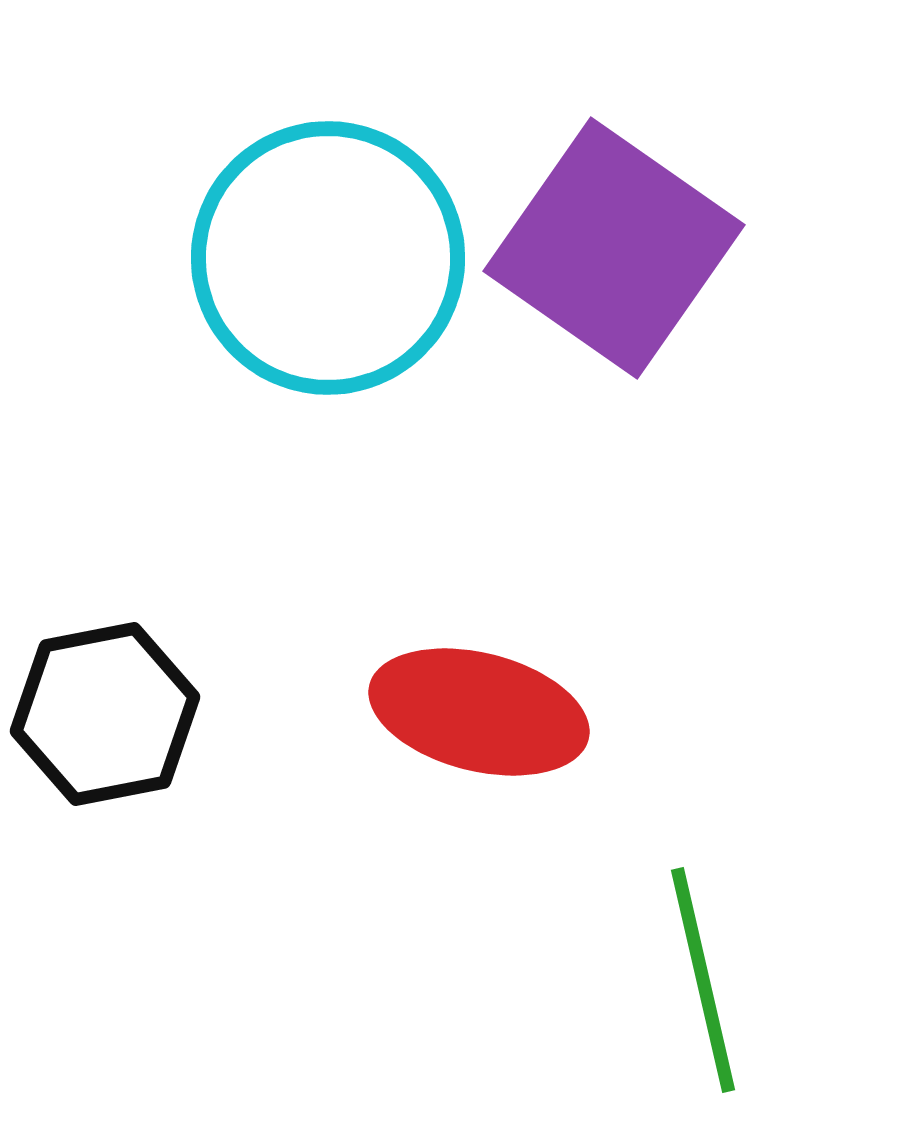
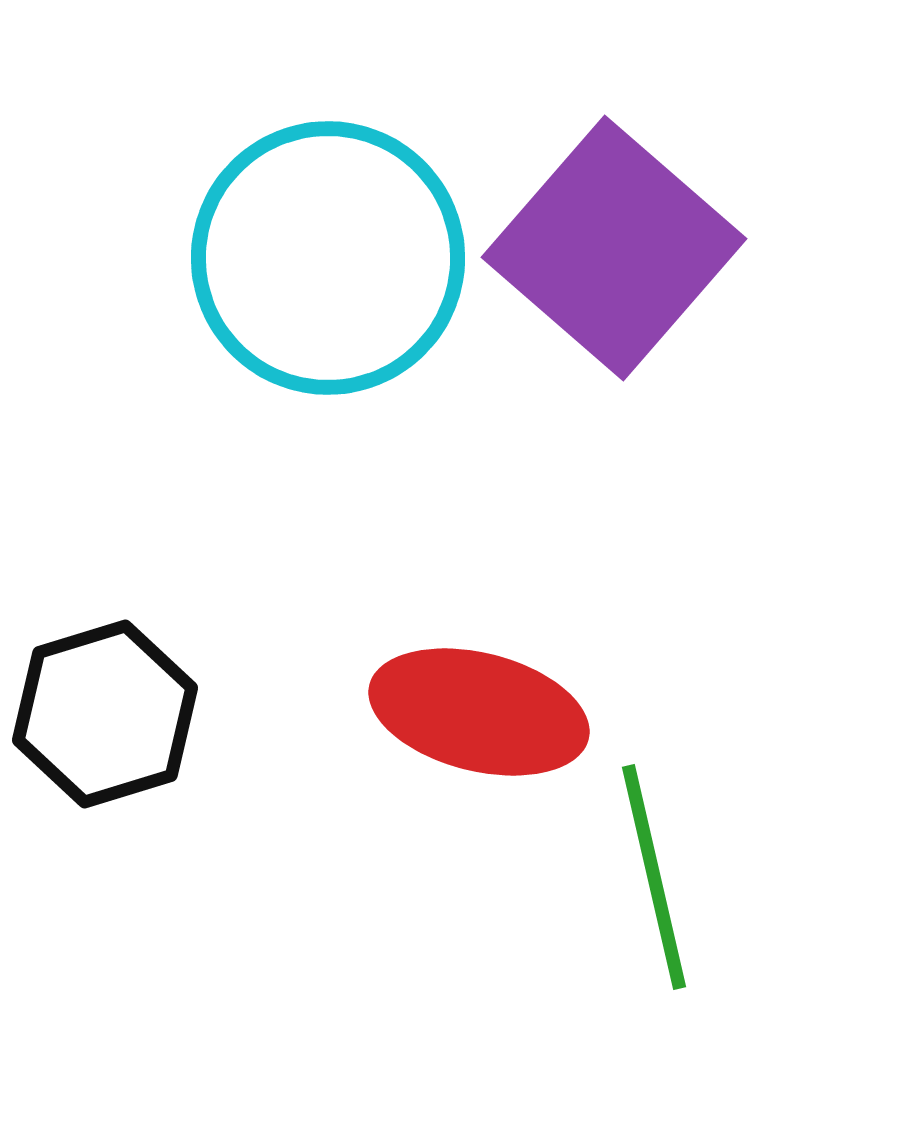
purple square: rotated 6 degrees clockwise
black hexagon: rotated 6 degrees counterclockwise
green line: moved 49 px left, 103 px up
